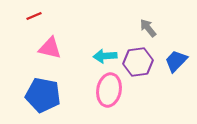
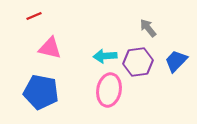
blue pentagon: moved 2 px left, 3 px up
